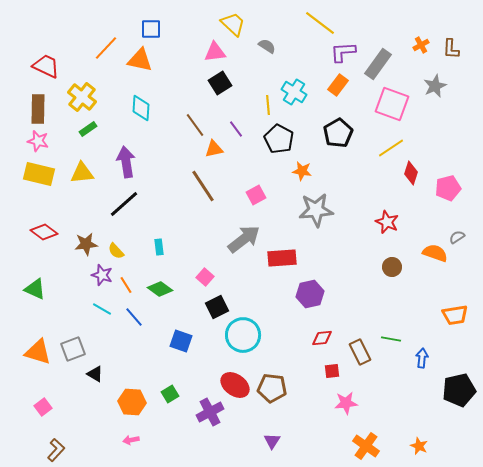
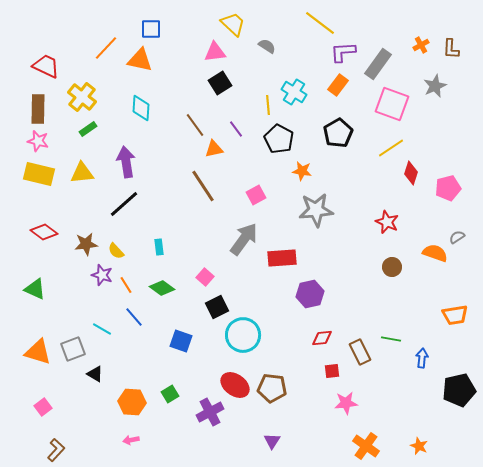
gray arrow at (244, 239): rotated 16 degrees counterclockwise
green diamond at (160, 289): moved 2 px right, 1 px up
cyan line at (102, 309): moved 20 px down
